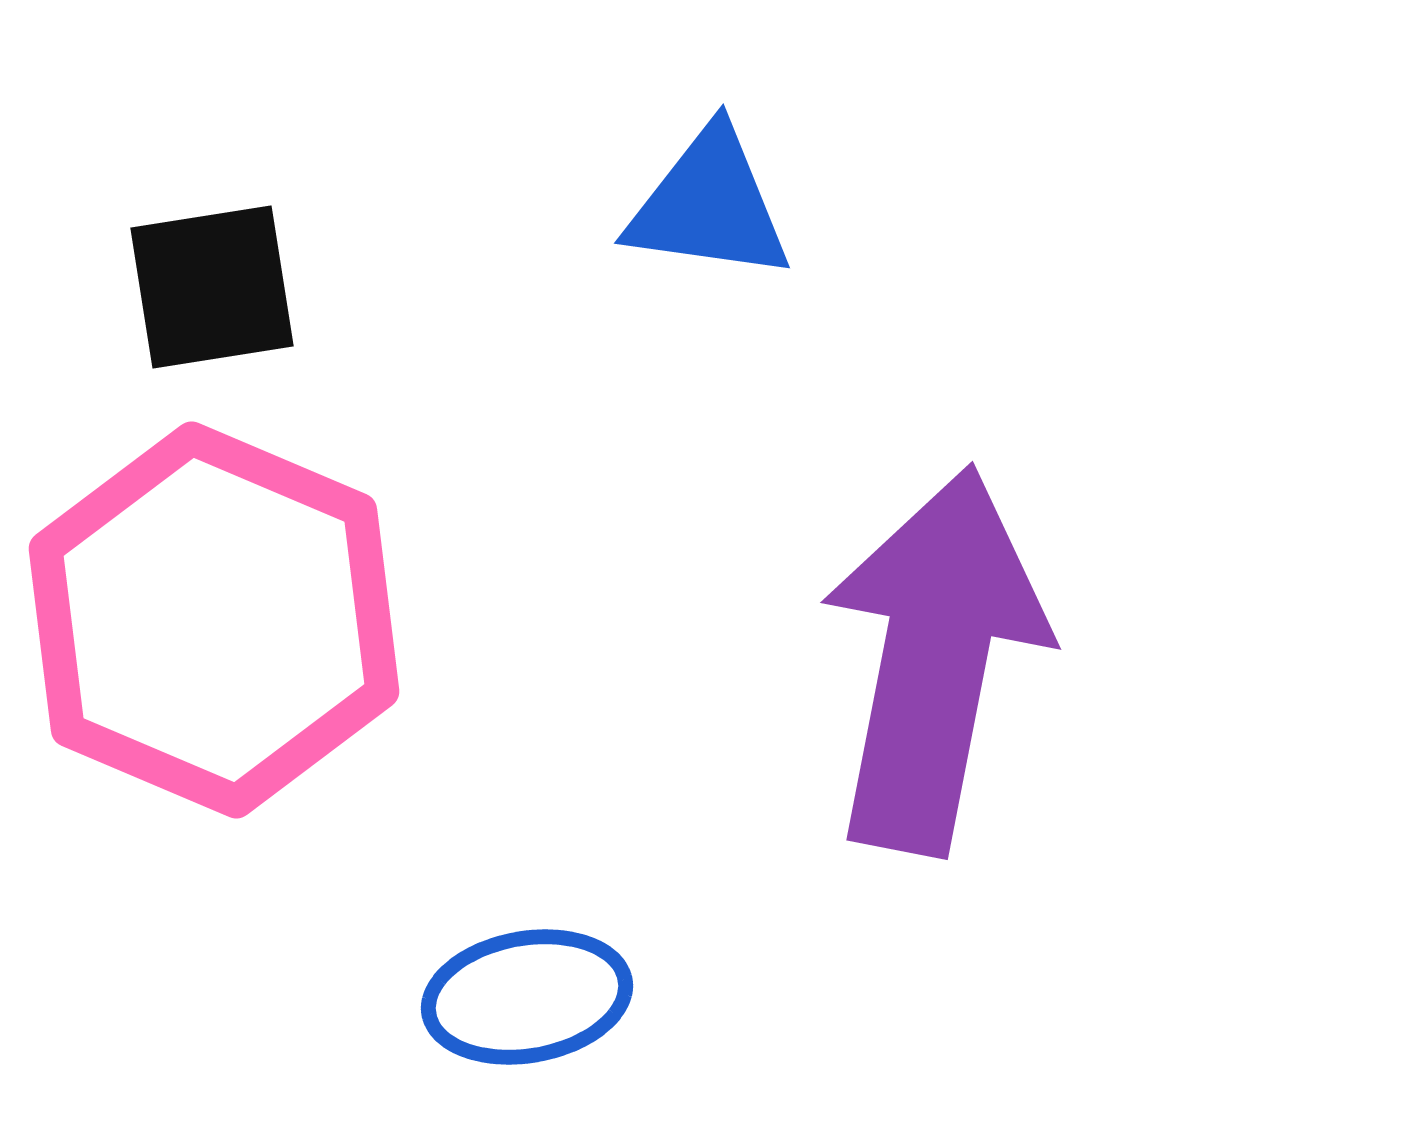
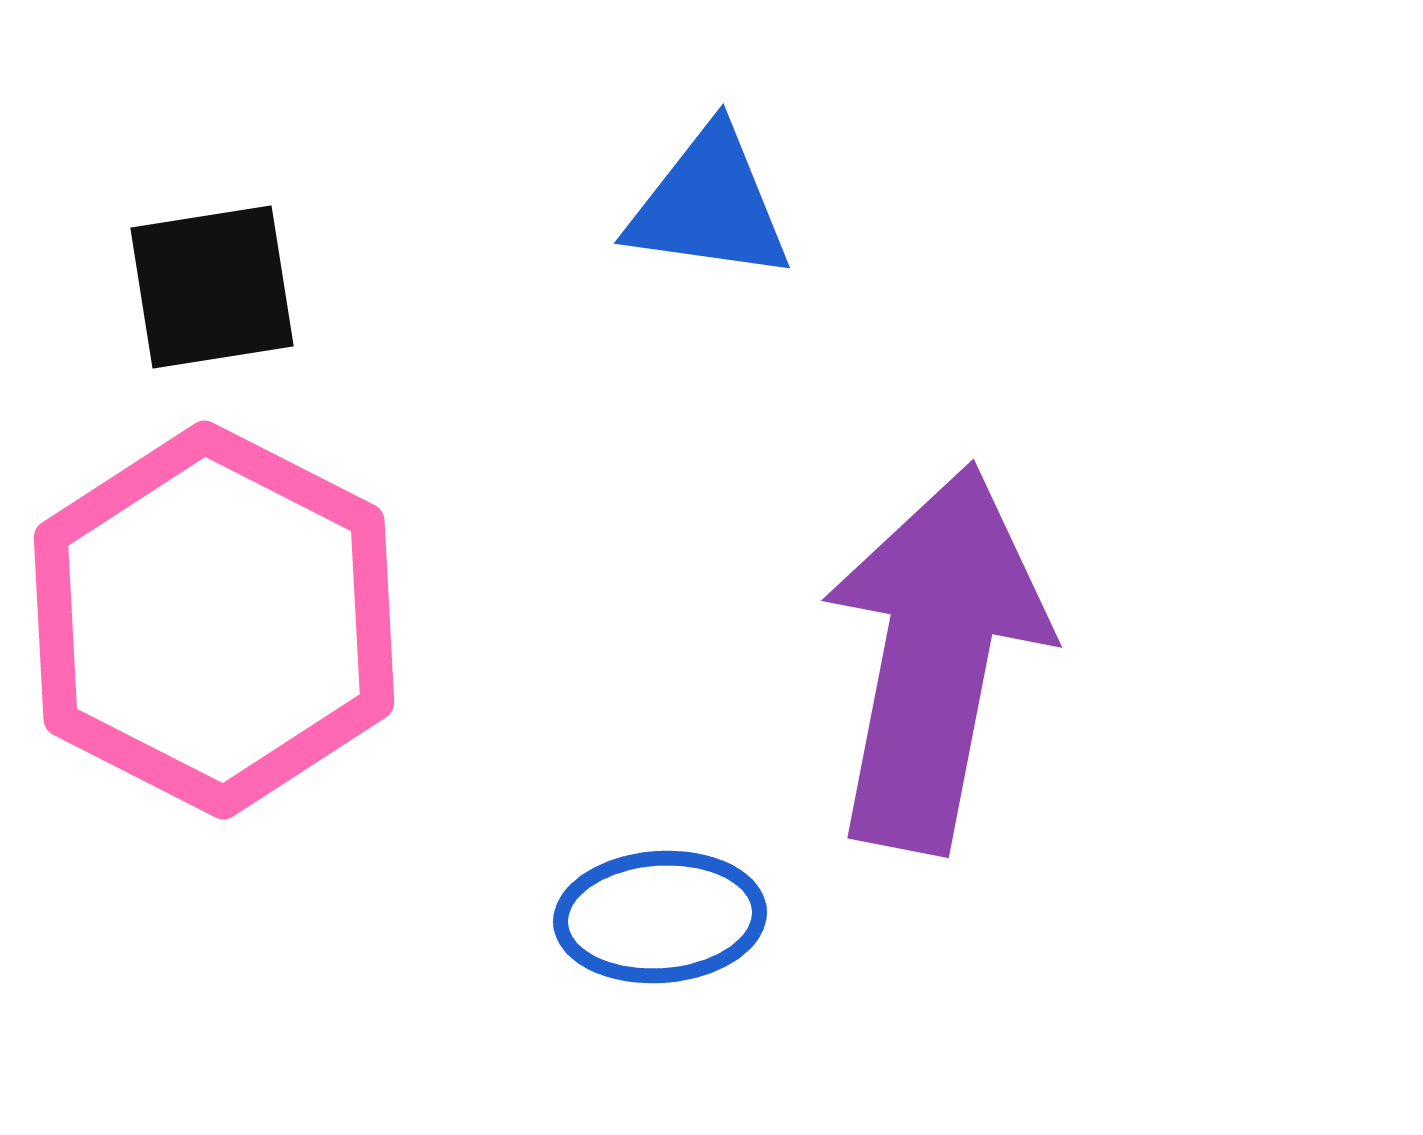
pink hexagon: rotated 4 degrees clockwise
purple arrow: moved 1 px right, 2 px up
blue ellipse: moved 133 px right, 80 px up; rotated 6 degrees clockwise
